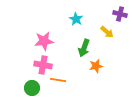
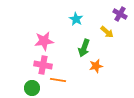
purple cross: rotated 16 degrees clockwise
